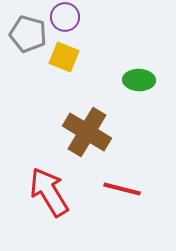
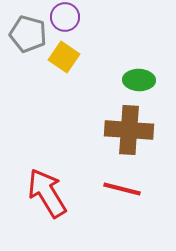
yellow square: rotated 12 degrees clockwise
brown cross: moved 42 px right, 2 px up; rotated 27 degrees counterclockwise
red arrow: moved 2 px left, 1 px down
